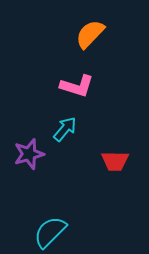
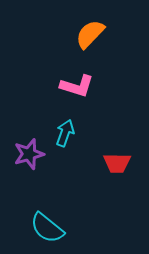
cyan arrow: moved 4 px down; rotated 20 degrees counterclockwise
red trapezoid: moved 2 px right, 2 px down
cyan semicircle: moved 3 px left, 4 px up; rotated 96 degrees counterclockwise
